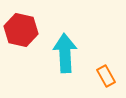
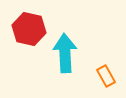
red hexagon: moved 8 px right, 1 px up
